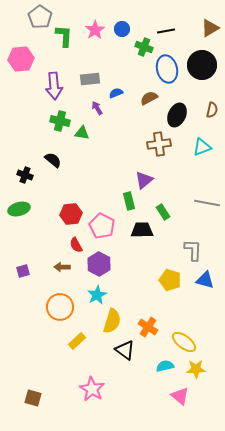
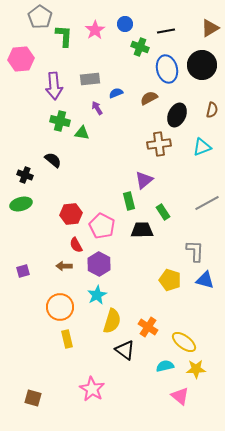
blue circle at (122, 29): moved 3 px right, 5 px up
green cross at (144, 47): moved 4 px left
gray line at (207, 203): rotated 40 degrees counterclockwise
green ellipse at (19, 209): moved 2 px right, 5 px up
gray L-shape at (193, 250): moved 2 px right, 1 px down
brown arrow at (62, 267): moved 2 px right, 1 px up
yellow rectangle at (77, 341): moved 10 px left, 2 px up; rotated 60 degrees counterclockwise
